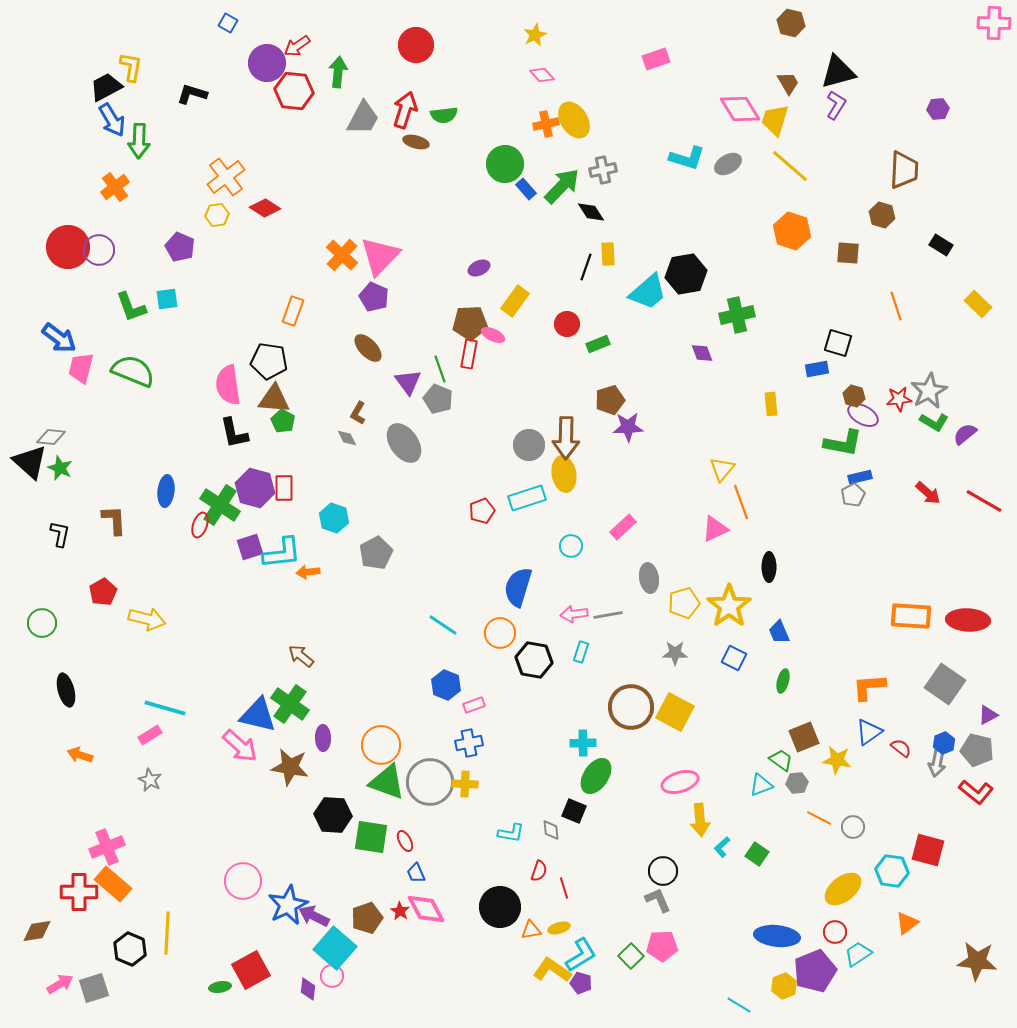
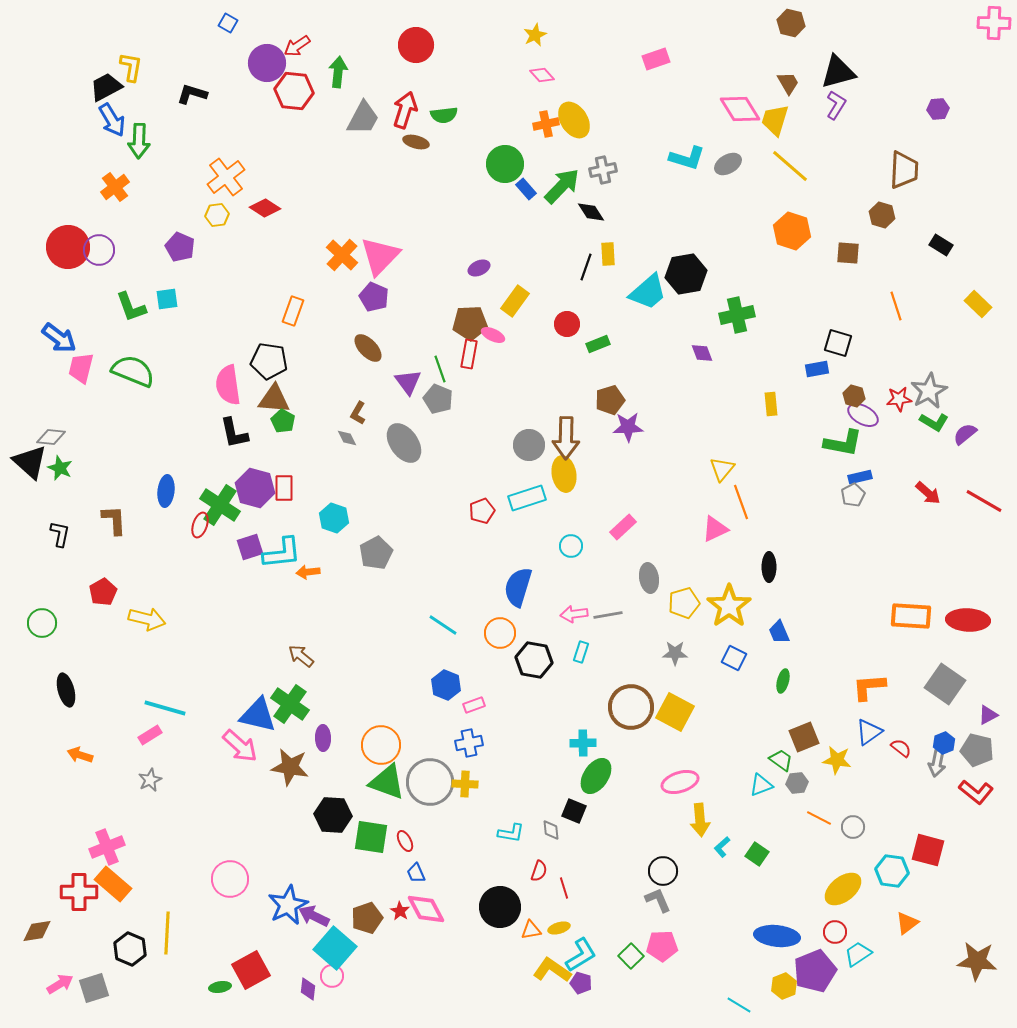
gray star at (150, 780): rotated 20 degrees clockwise
pink circle at (243, 881): moved 13 px left, 2 px up
